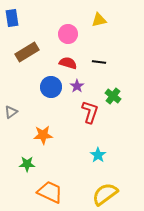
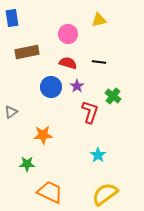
brown rectangle: rotated 20 degrees clockwise
